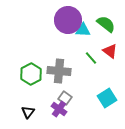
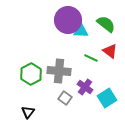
cyan triangle: moved 2 px left, 1 px down
green line: rotated 24 degrees counterclockwise
purple cross: moved 26 px right, 22 px up
